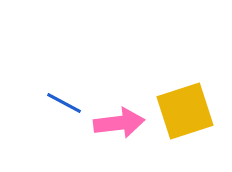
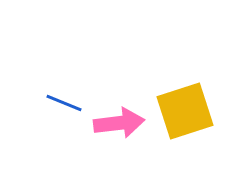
blue line: rotated 6 degrees counterclockwise
